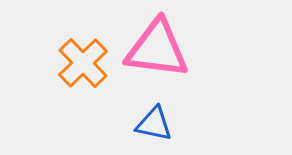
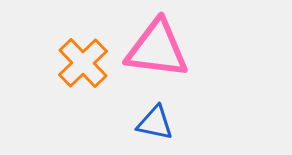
blue triangle: moved 1 px right, 1 px up
